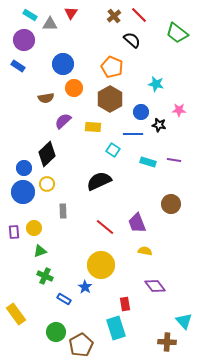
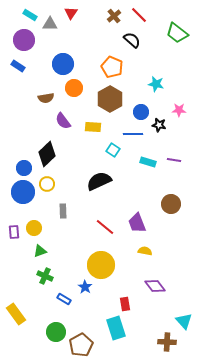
purple semicircle at (63, 121): rotated 84 degrees counterclockwise
